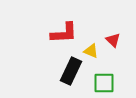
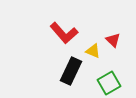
red L-shape: rotated 52 degrees clockwise
yellow triangle: moved 2 px right
green square: moved 5 px right; rotated 30 degrees counterclockwise
